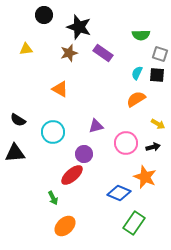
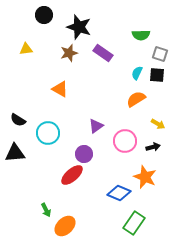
purple triangle: rotated 21 degrees counterclockwise
cyan circle: moved 5 px left, 1 px down
pink circle: moved 1 px left, 2 px up
green arrow: moved 7 px left, 12 px down
